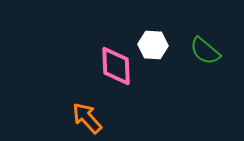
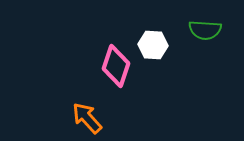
green semicircle: moved 21 px up; rotated 36 degrees counterclockwise
pink diamond: rotated 21 degrees clockwise
